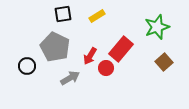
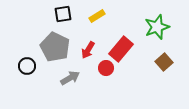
red arrow: moved 2 px left, 6 px up
